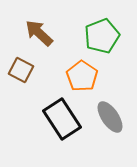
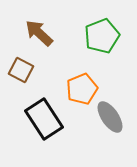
orange pentagon: moved 13 px down; rotated 16 degrees clockwise
black rectangle: moved 18 px left
